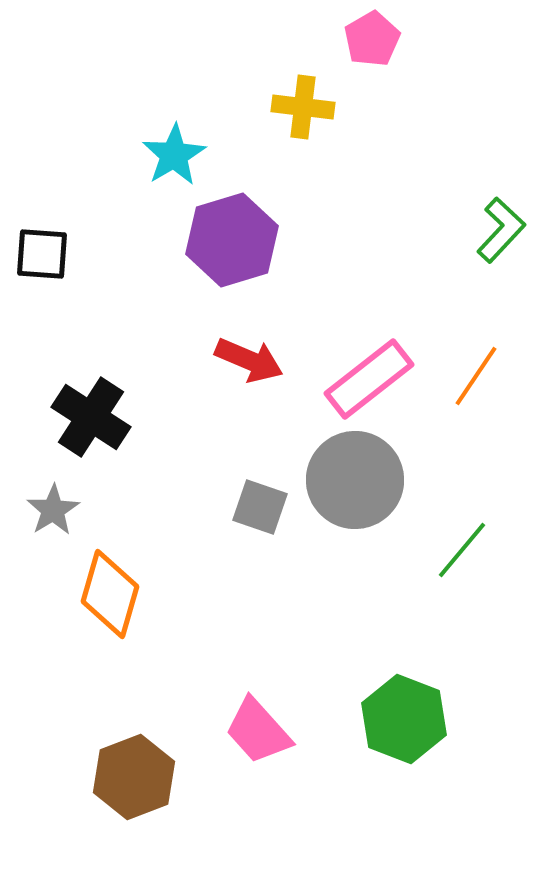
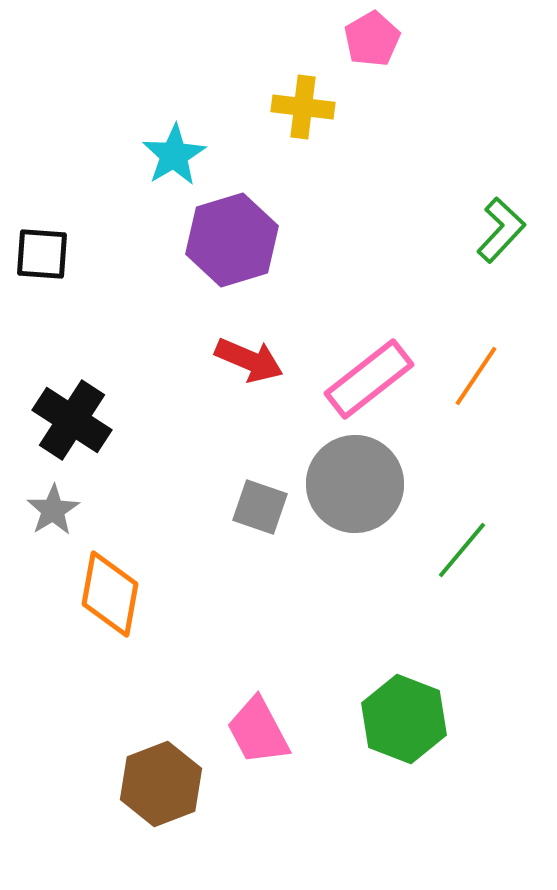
black cross: moved 19 px left, 3 px down
gray circle: moved 4 px down
orange diamond: rotated 6 degrees counterclockwise
pink trapezoid: rotated 14 degrees clockwise
brown hexagon: moved 27 px right, 7 px down
